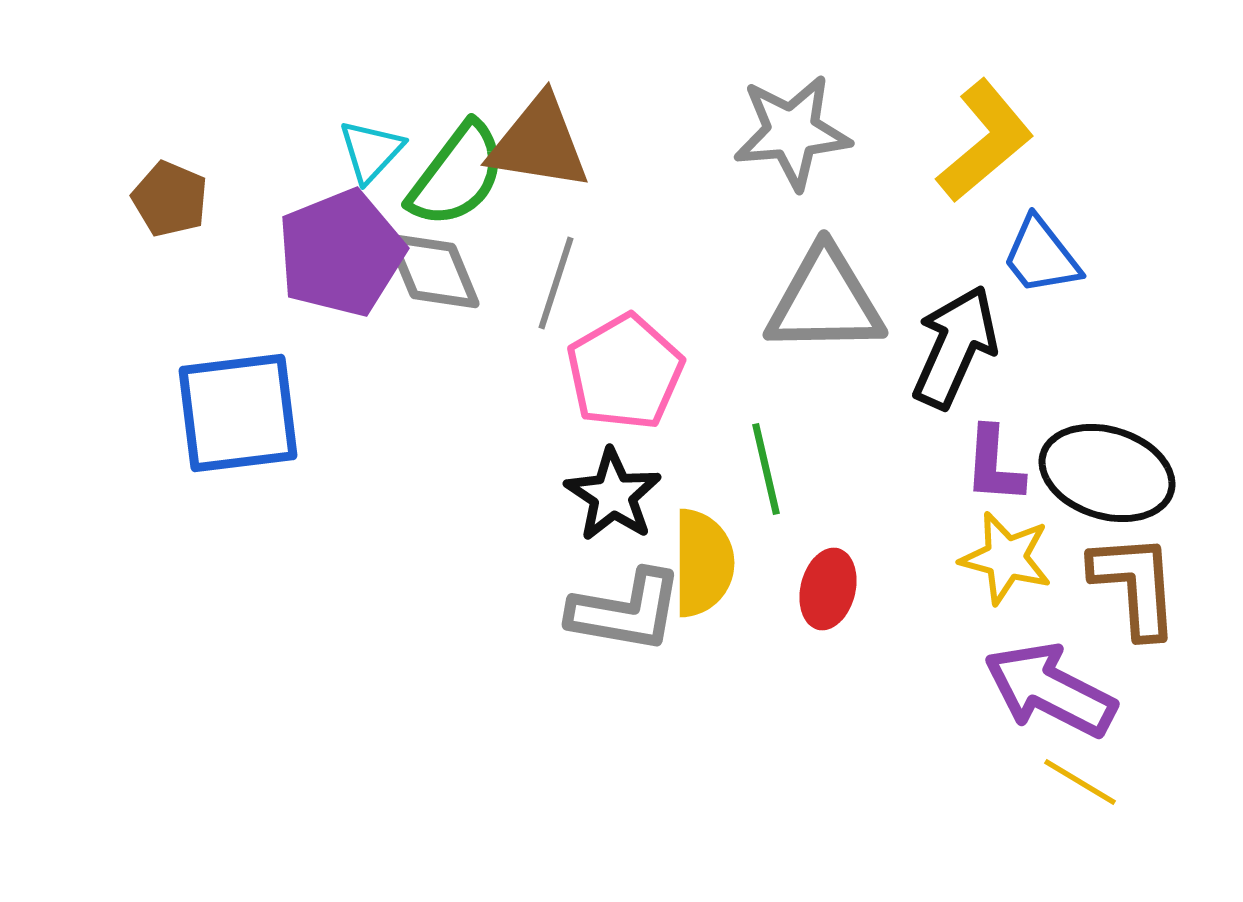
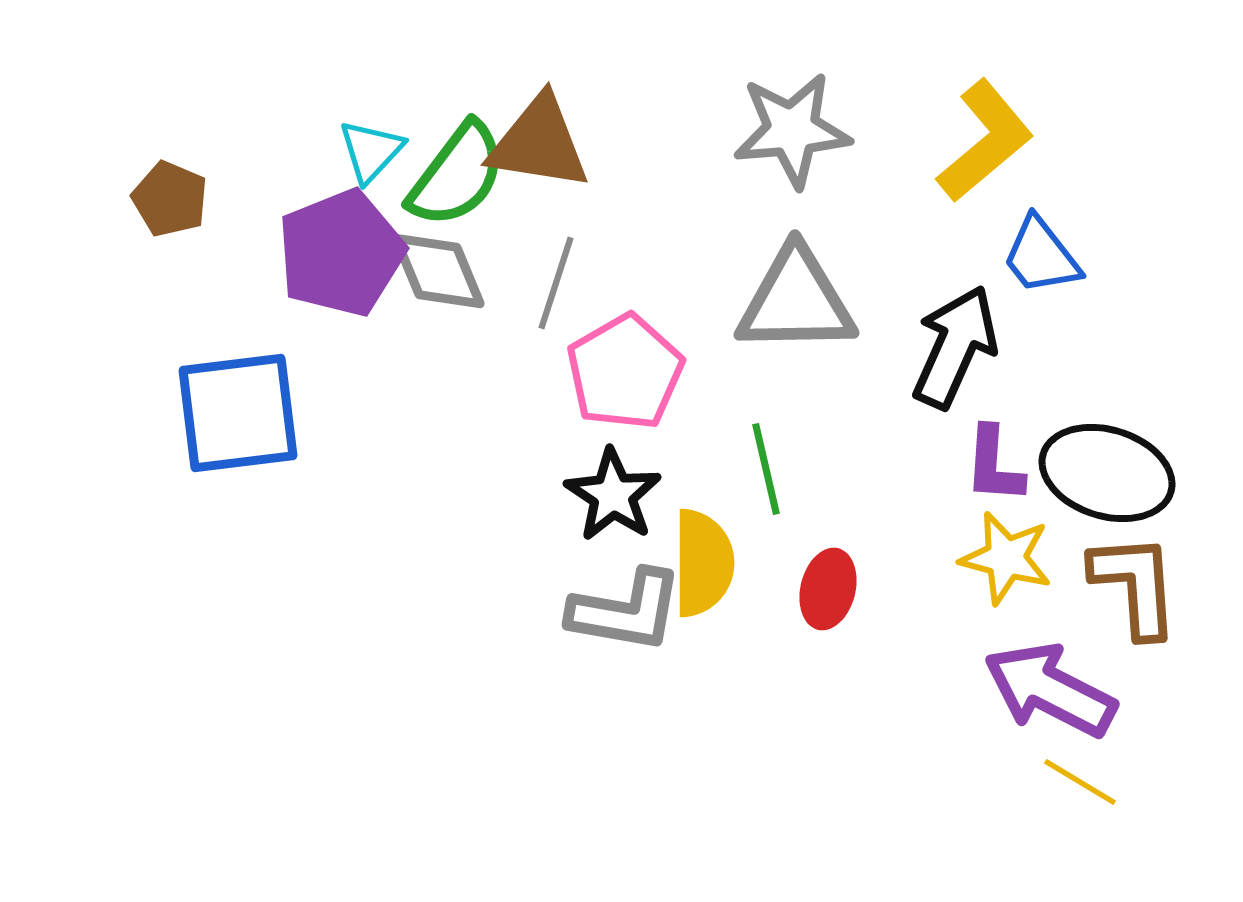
gray star: moved 2 px up
gray diamond: moved 5 px right
gray triangle: moved 29 px left
